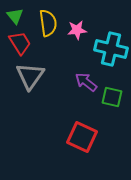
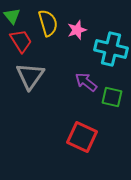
green triangle: moved 3 px left
yellow semicircle: rotated 8 degrees counterclockwise
pink star: rotated 12 degrees counterclockwise
red trapezoid: moved 1 px right, 2 px up
